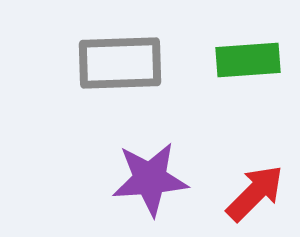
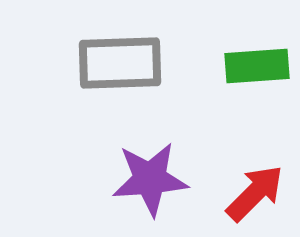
green rectangle: moved 9 px right, 6 px down
